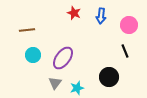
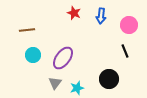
black circle: moved 2 px down
